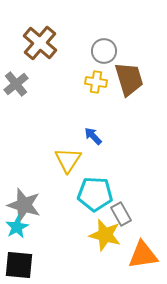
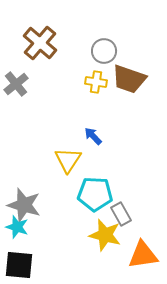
brown trapezoid: rotated 126 degrees clockwise
cyan star: rotated 25 degrees counterclockwise
